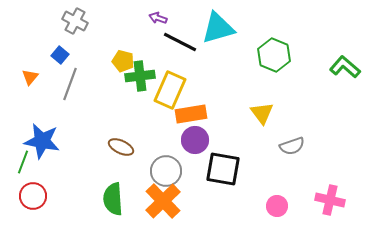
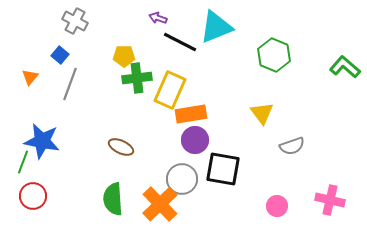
cyan triangle: moved 2 px left, 1 px up; rotated 6 degrees counterclockwise
yellow pentagon: moved 1 px right, 5 px up; rotated 15 degrees counterclockwise
green cross: moved 3 px left, 2 px down
gray circle: moved 16 px right, 8 px down
orange cross: moved 3 px left, 3 px down
